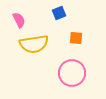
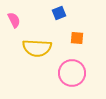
pink semicircle: moved 5 px left
orange square: moved 1 px right
yellow semicircle: moved 3 px right, 4 px down; rotated 12 degrees clockwise
